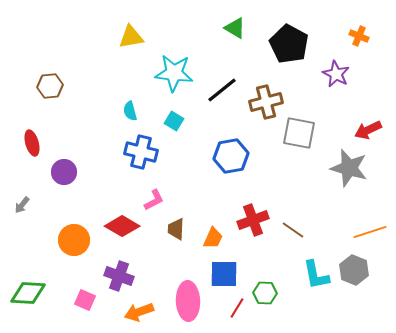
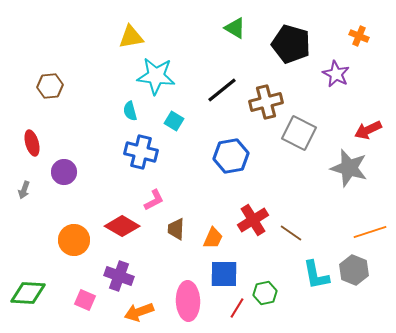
black pentagon: moved 2 px right; rotated 12 degrees counterclockwise
cyan star: moved 18 px left, 3 px down
gray square: rotated 16 degrees clockwise
gray arrow: moved 2 px right, 15 px up; rotated 18 degrees counterclockwise
red cross: rotated 12 degrees counterclockwise
brown line: moved 2 px left, 3 px down
green hexagon: rotated 15 degrees counterclockwise
